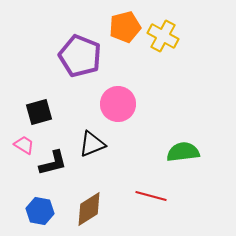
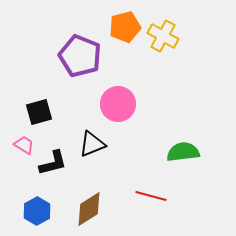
blue hexagon: moved 3 px left; rotated 20 degrees clockwise
